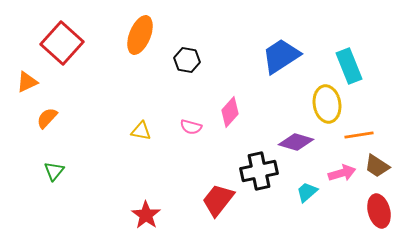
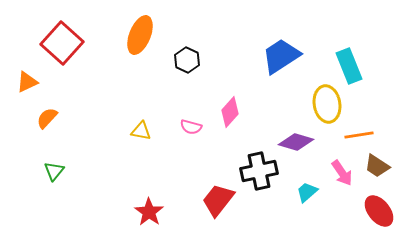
black hexagon: rotated 15 degrees clockwise
pink arrow: rotated 72 degrees clockwise
red ellipse: rotated 24 degrees counterclockwise
red star: moved 3 px right, 3 px up
